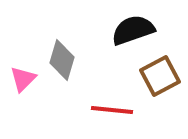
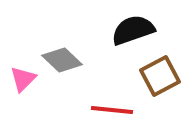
gray diamond: rotated 63 degrees counterclockwise
